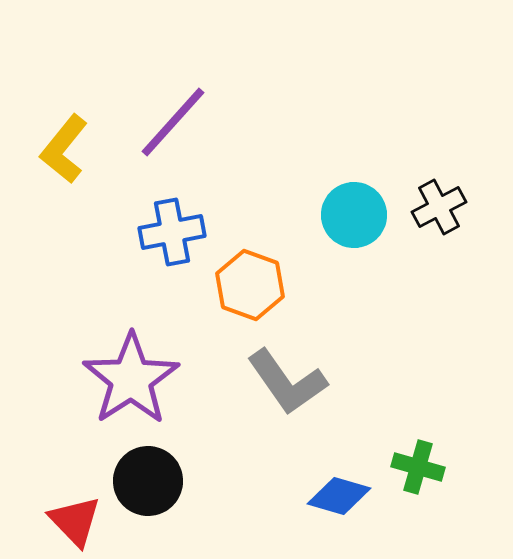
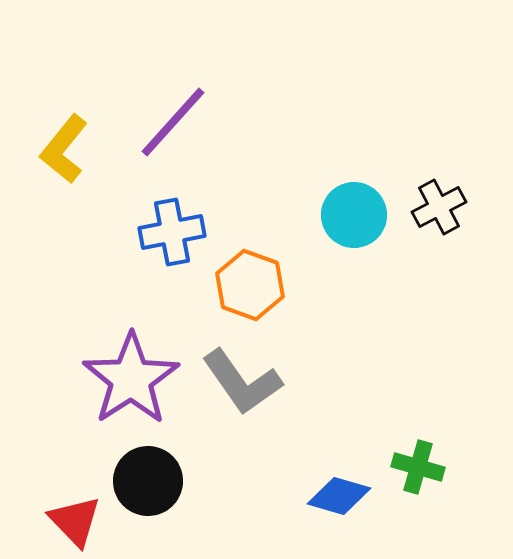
gray L-shape: moved 45 px left
